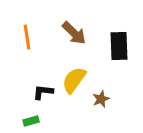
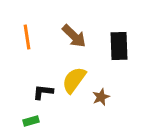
brown arrow: moved 3 px down
brown star: moved 2 px up
